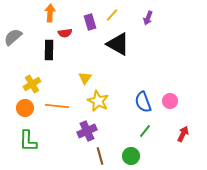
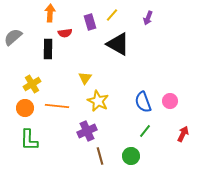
black rectangle: moved 1 px left, 1 px up
green L-shape: moved 1 px right, 1 px up
